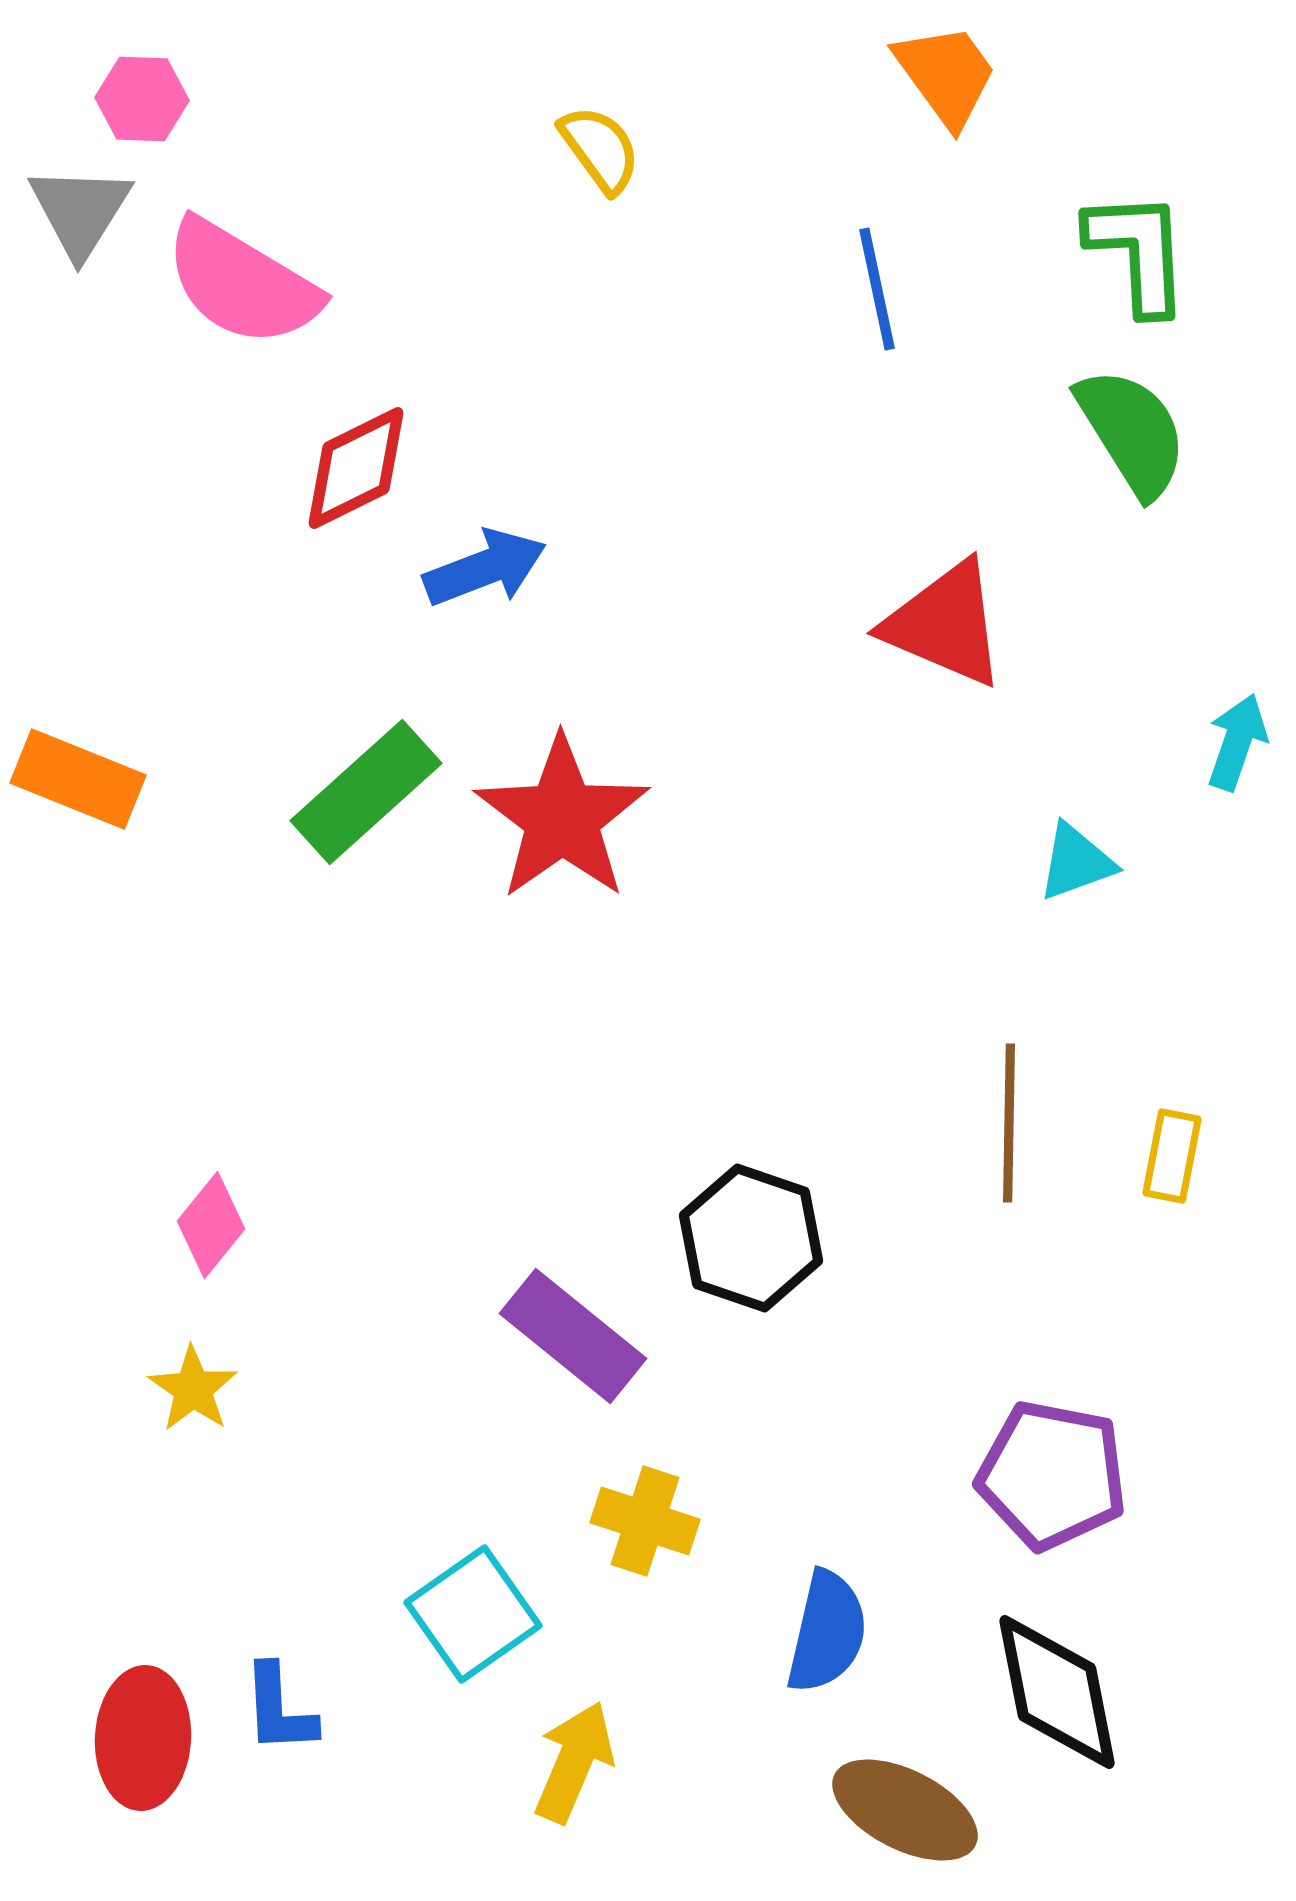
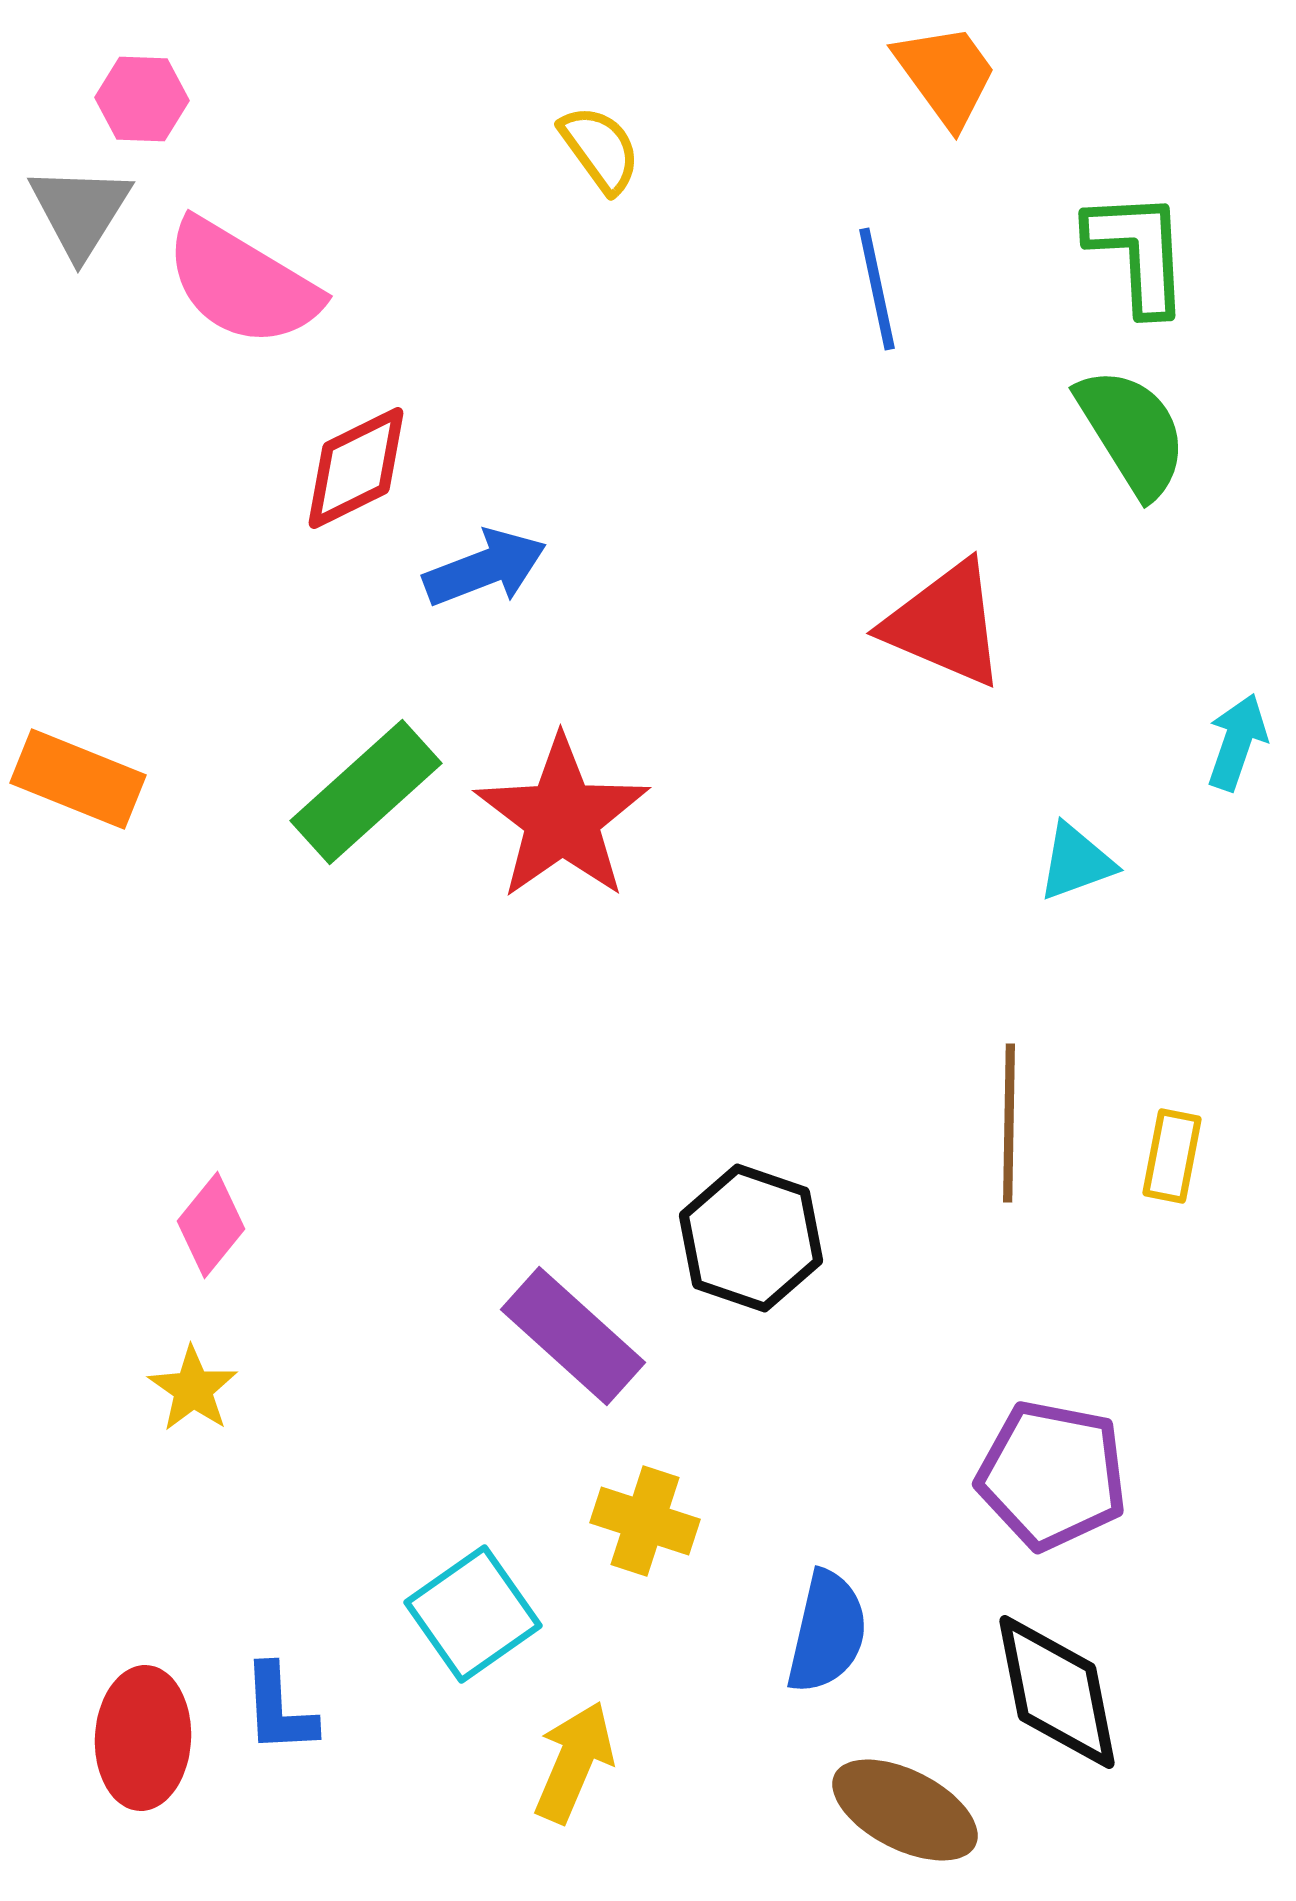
purple rectangle: rotated 3 degrees clockwise
